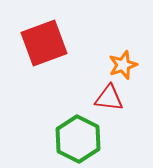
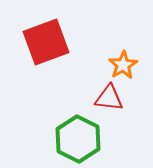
red square: moved 2 px right, 1 px up
orange star: rotated 12 degrees counterclockwise
